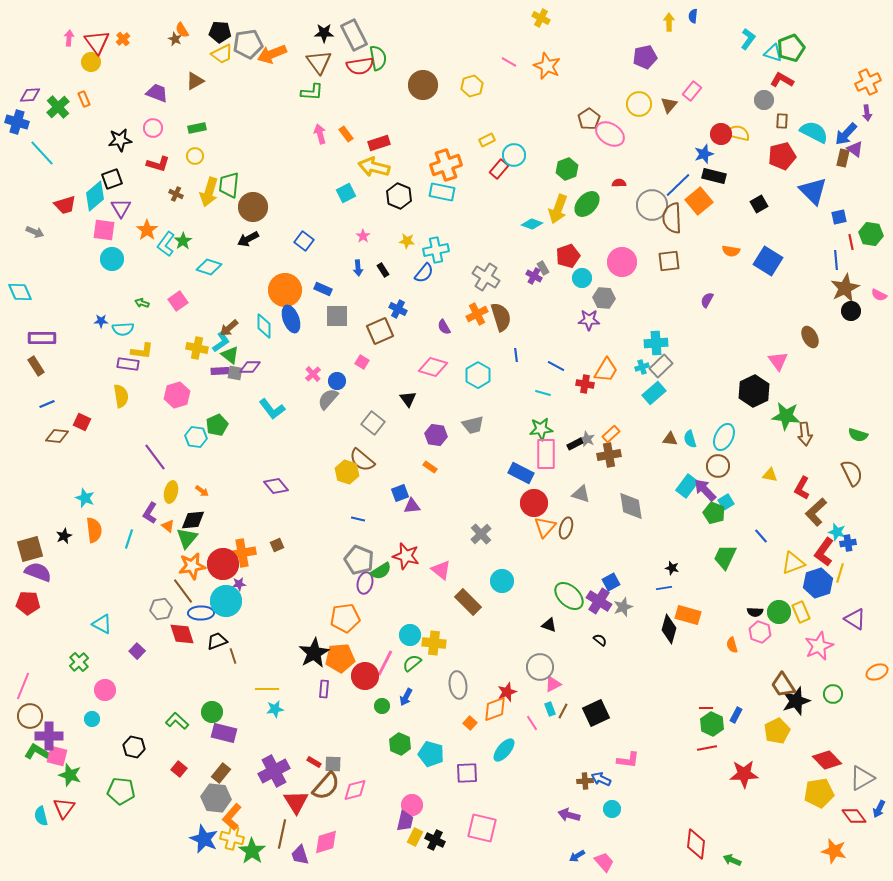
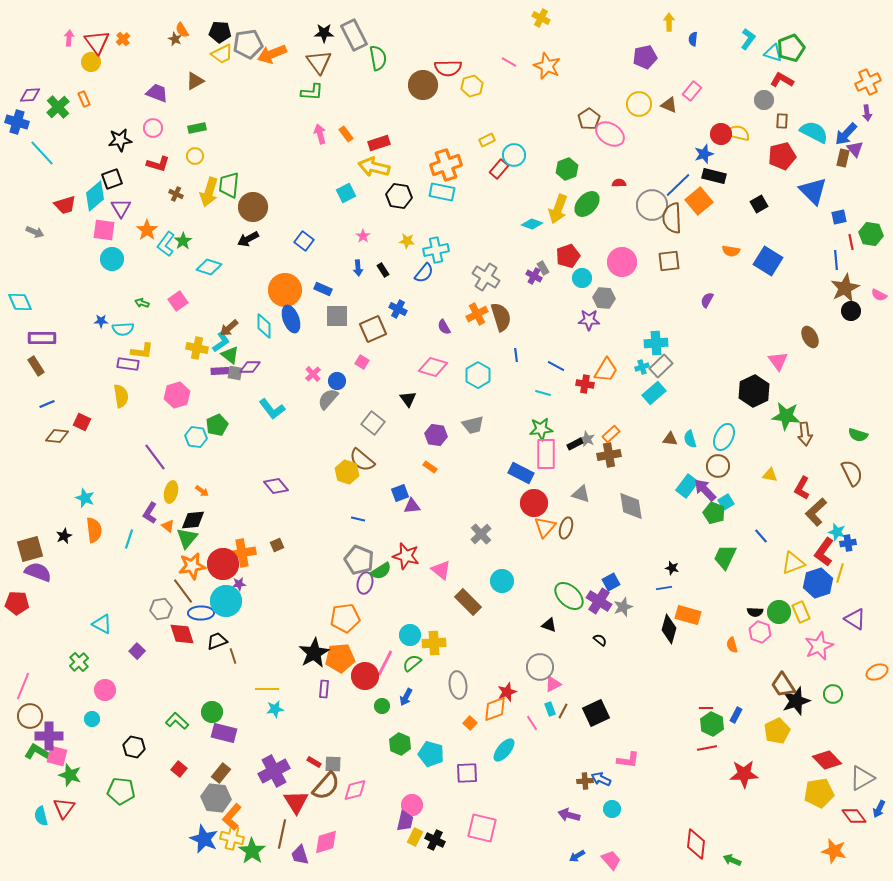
blue semicircle at (693, 16): moved 23 px down
red semicircle at (360, 66): moved 88 px right, 2 px down; rotated 8 degrees clockwise
brown triangle at (669, 105): rotated 48 degrees counterclockwise
purple triangle at (855, 149): rotated 12 degrees clockwise
black hexagon at (399, 196): rotated 15 degrees counterclockwise
cyan diamond at (20, 292): moved 10 px down
brown square at (380, 331): moved 7 px left, 2 px up
red pentagon at (28, 603): moved 11 px left
yellow cross at (434, 643): rotated 10 degrees counterclockwise
pink trapezoid at (604, 862): moved 7 px right, 2 px up
